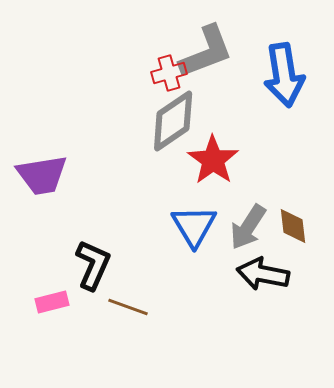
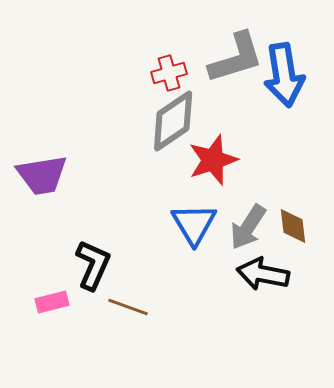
gray L-shape: moved 30 px right, 6 px down; rotated 4 degrees clockwise
red star: rotated 18 degrees clockwise
blue triangle: moved 2 px up
